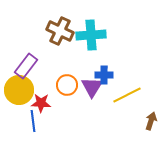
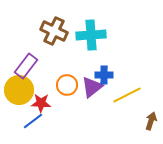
brown cross: moved 6 px left
purple triangle: rotated 20 degrees clockwise
blue line: rotated 60 degrees clockwise
